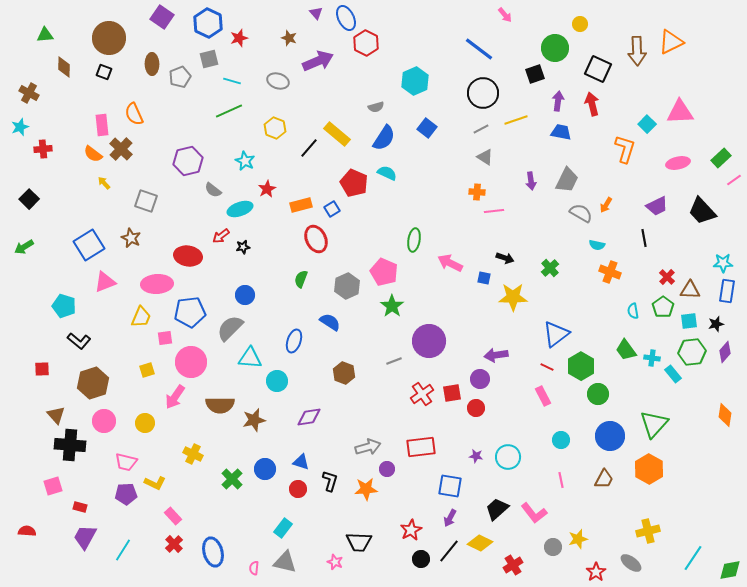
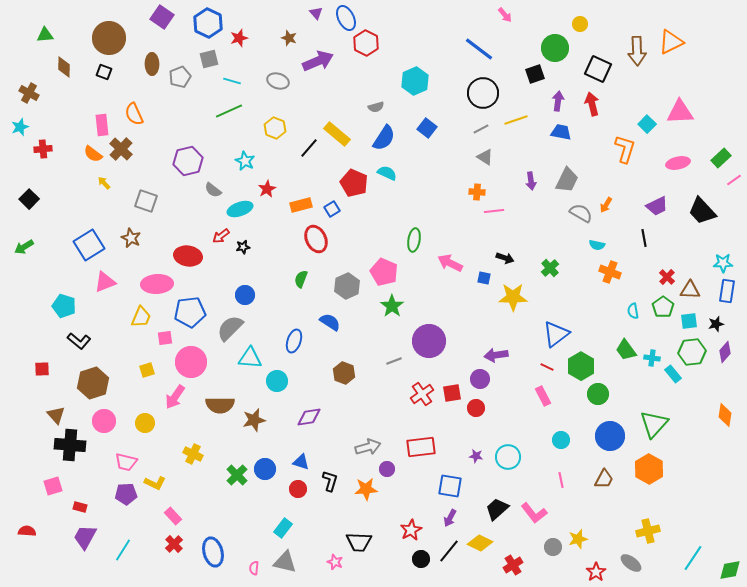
green cross at (232, 479): moved 5 px right, 4 px up
